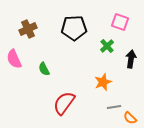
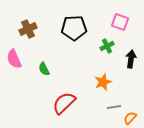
green cross: rotated 16 degrees clockwise
red semicircle: rotated 10 degrees clockwise
orange semicircle: rotated 88 degrees clockwise
